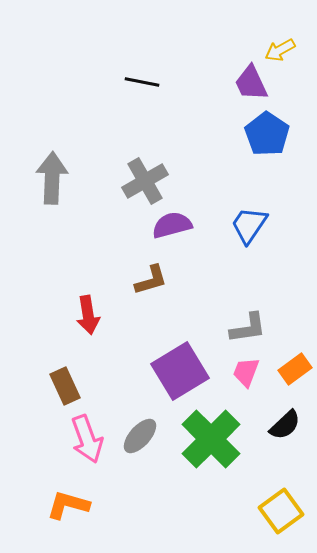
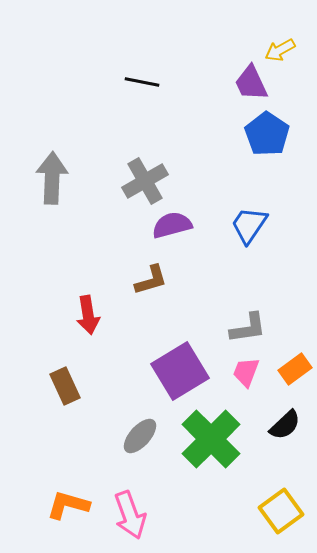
pink arrow: moved 43 px right, 76 px down
